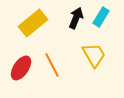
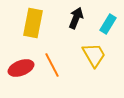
cyan rectangle: moved 7 px right, 7 px down
yellow rectangle: rotated 40 degrees counterclockwise
red ellipse: rotated 35 degrees clockwise
